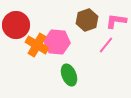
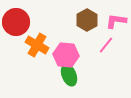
brown hexagon: rotated 10 degrees counterclockwise
red circle: moved 3 px up
pink hexagon: moved 9 px right, 13 px down
